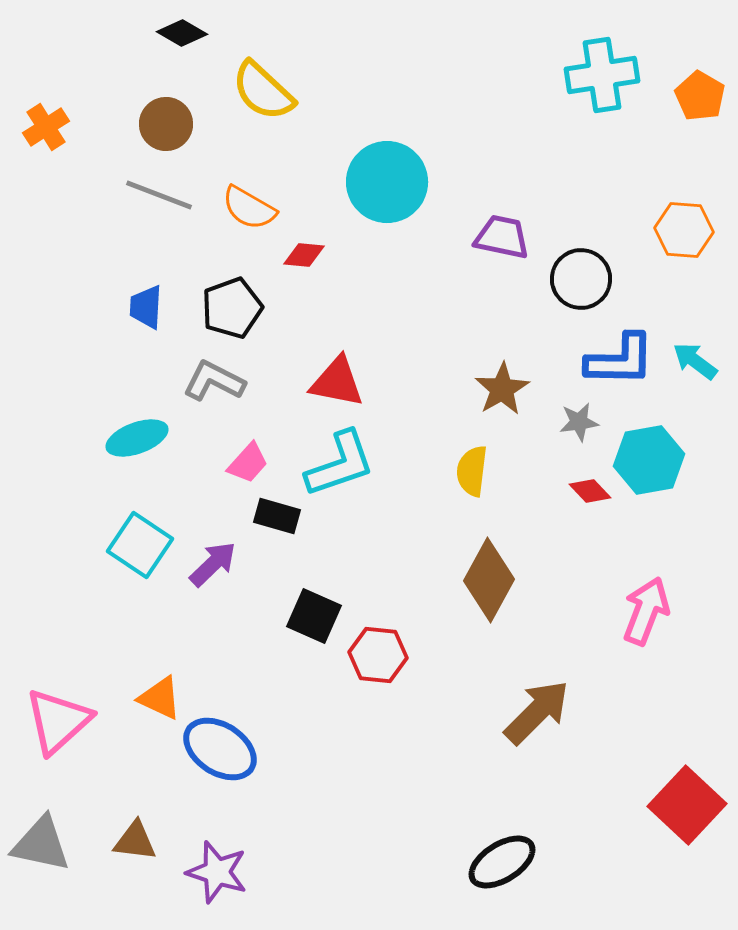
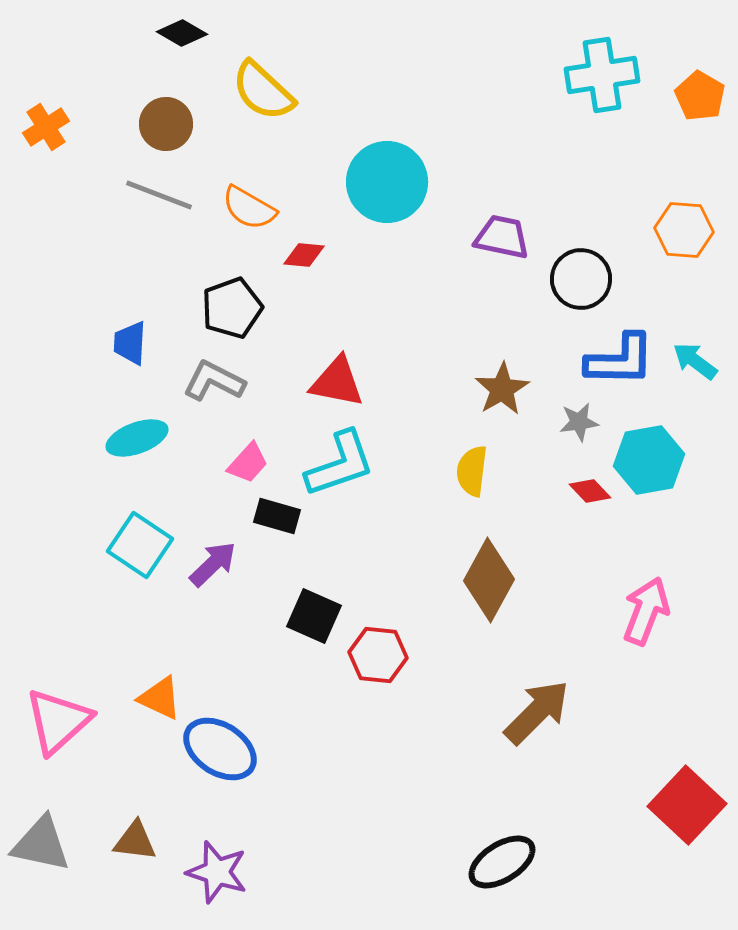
blue trapezoid at (146, 307): moved 16 px left, 36 px down
